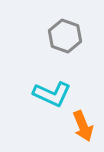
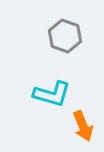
cyan L-shape: rotated 9 degrees counterclockwise
